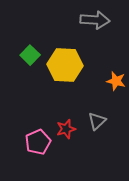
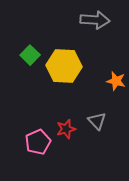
yellow hexagon: moved 1 px left, 1 px down
gray triangle: rotated 30 degrees counterclockwise
